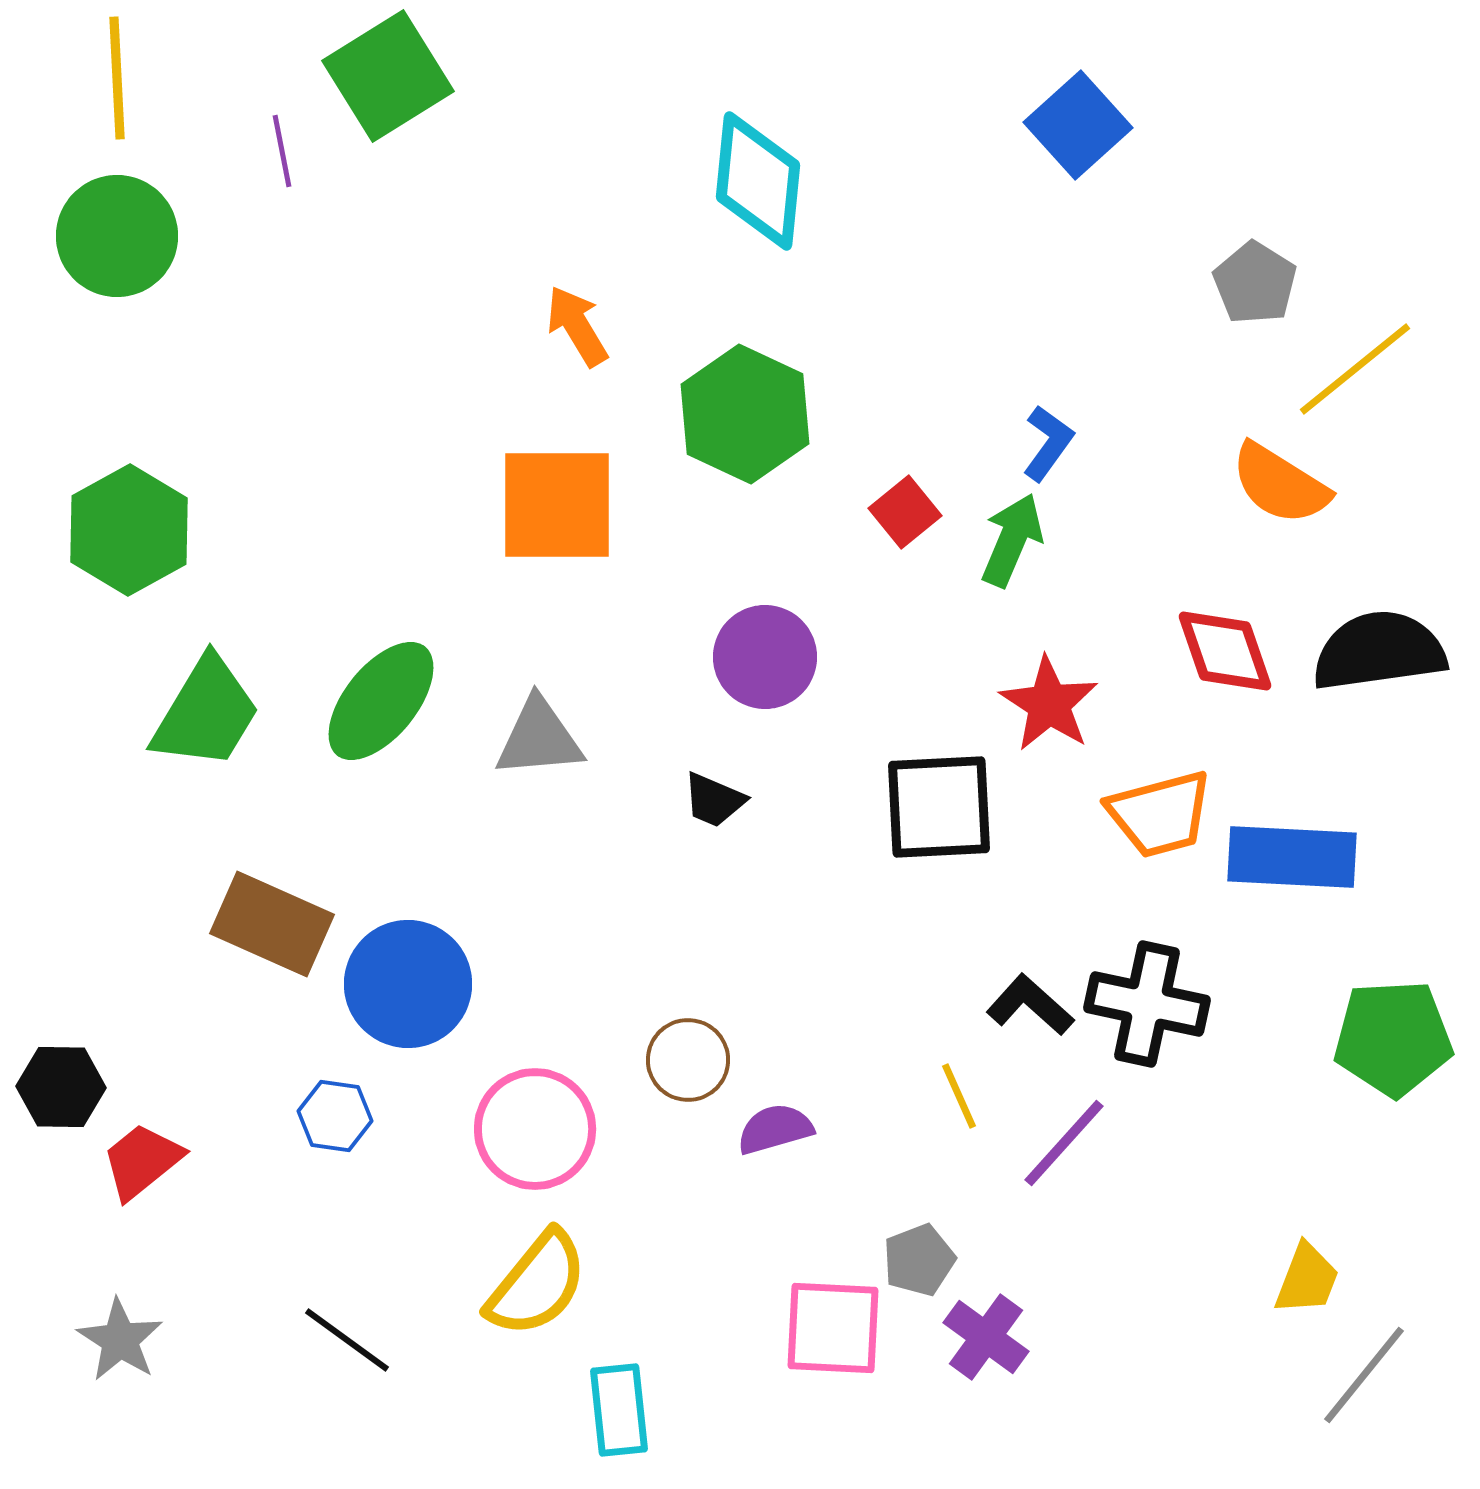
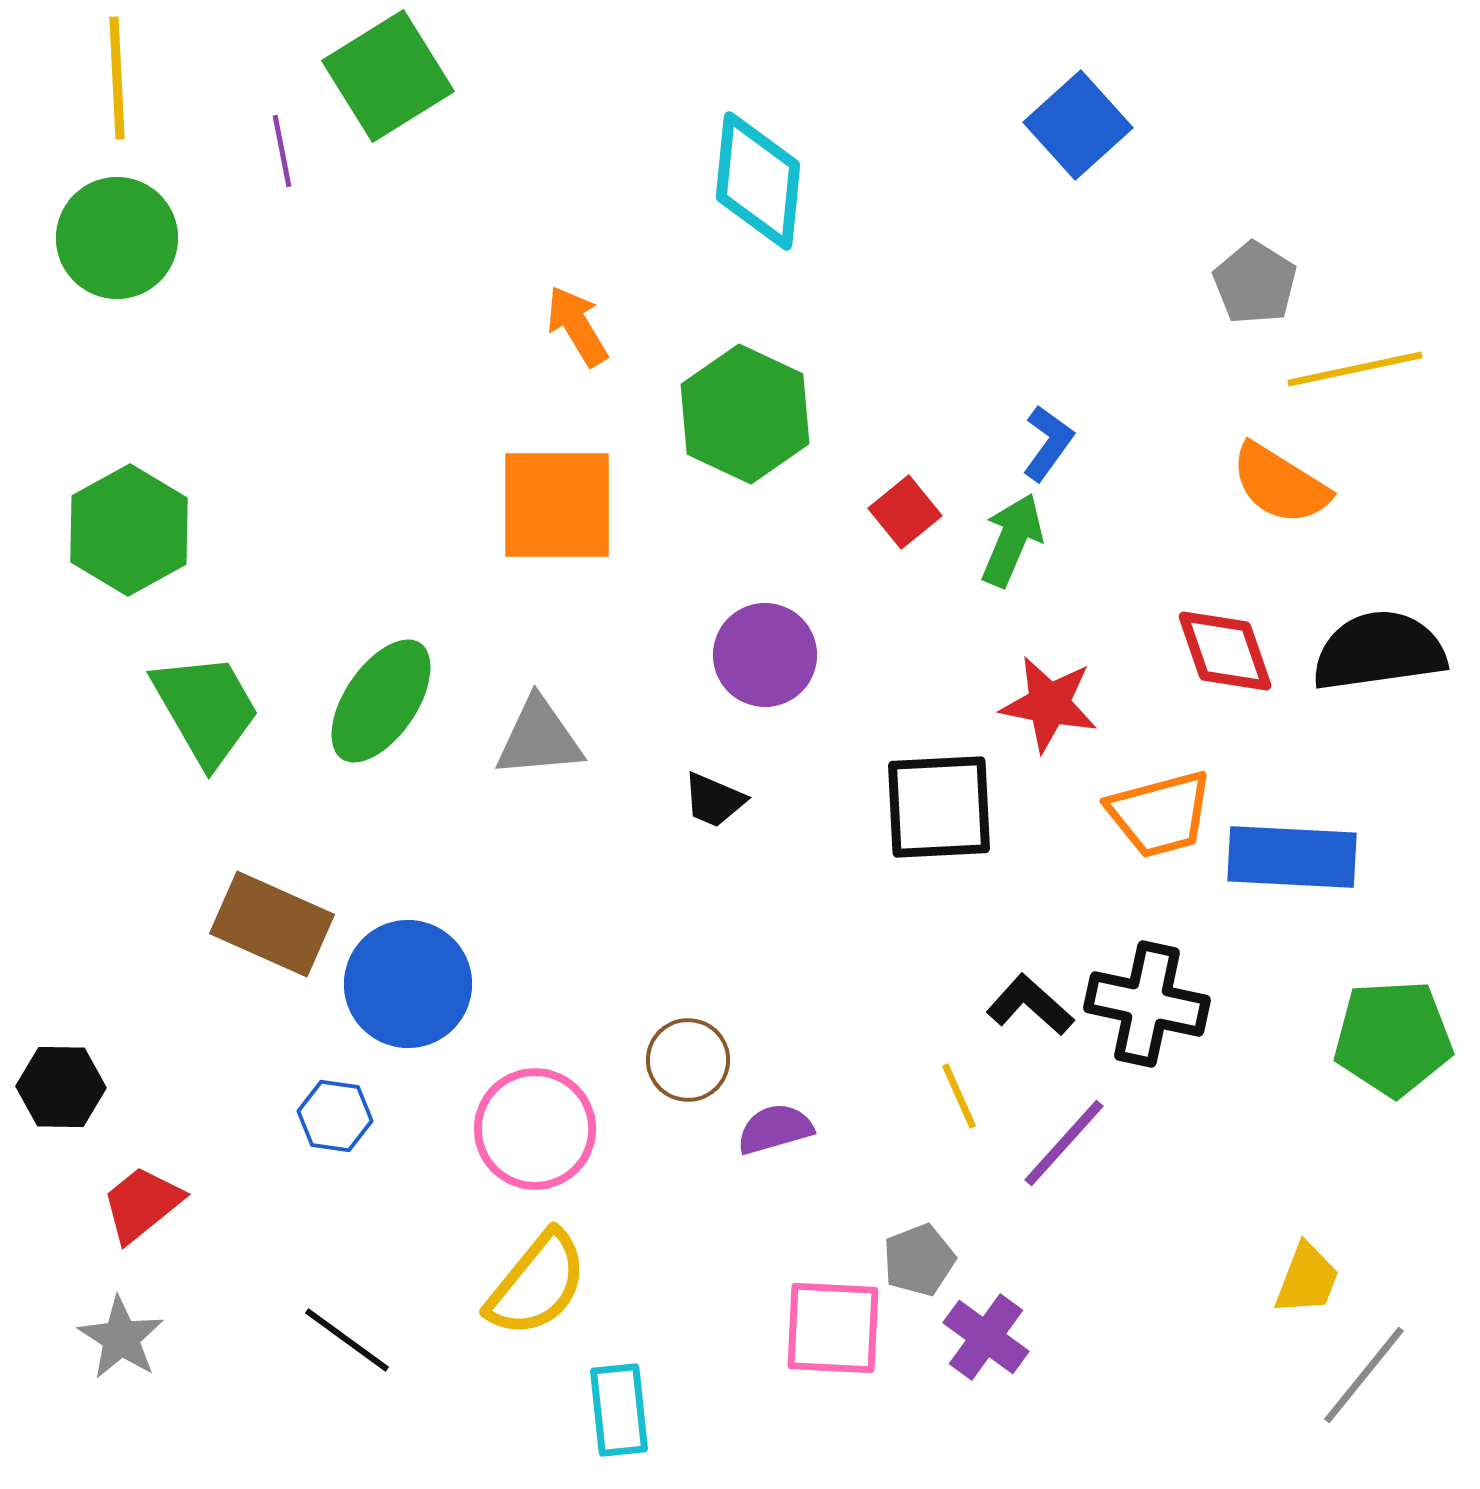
green circle at (117, 236): moved 2 px down
yellow line at (1355, 369): rotated 27 degrees clockwise
purple circle at (765, 657): moved 2 px up
green ellipse at (381, 701): rotated 5 degrees counterclockwise
red star at (1049, 704): rotated 22 degrees counterclockwise
green trapezoid at (206, 713): moved 4 px up; rotated 61 degrees counterclockwise
red trapezoid at (142, 1161): moved 43 px down
gray star at (120, 1340): moved 1 px right, 2 px up
